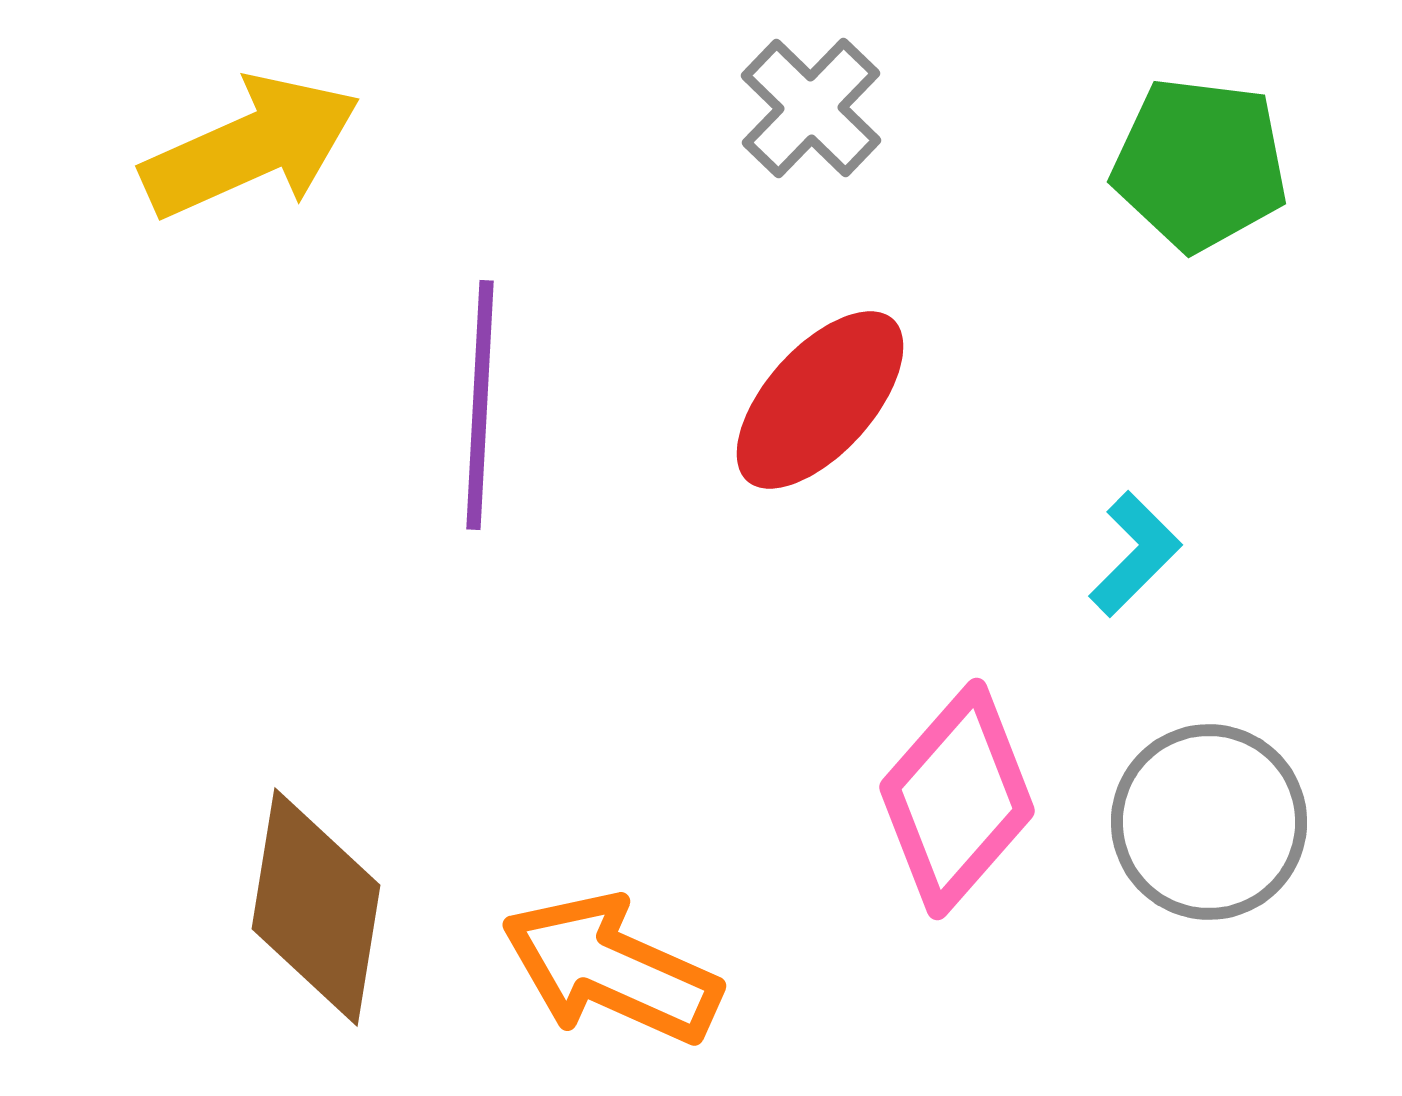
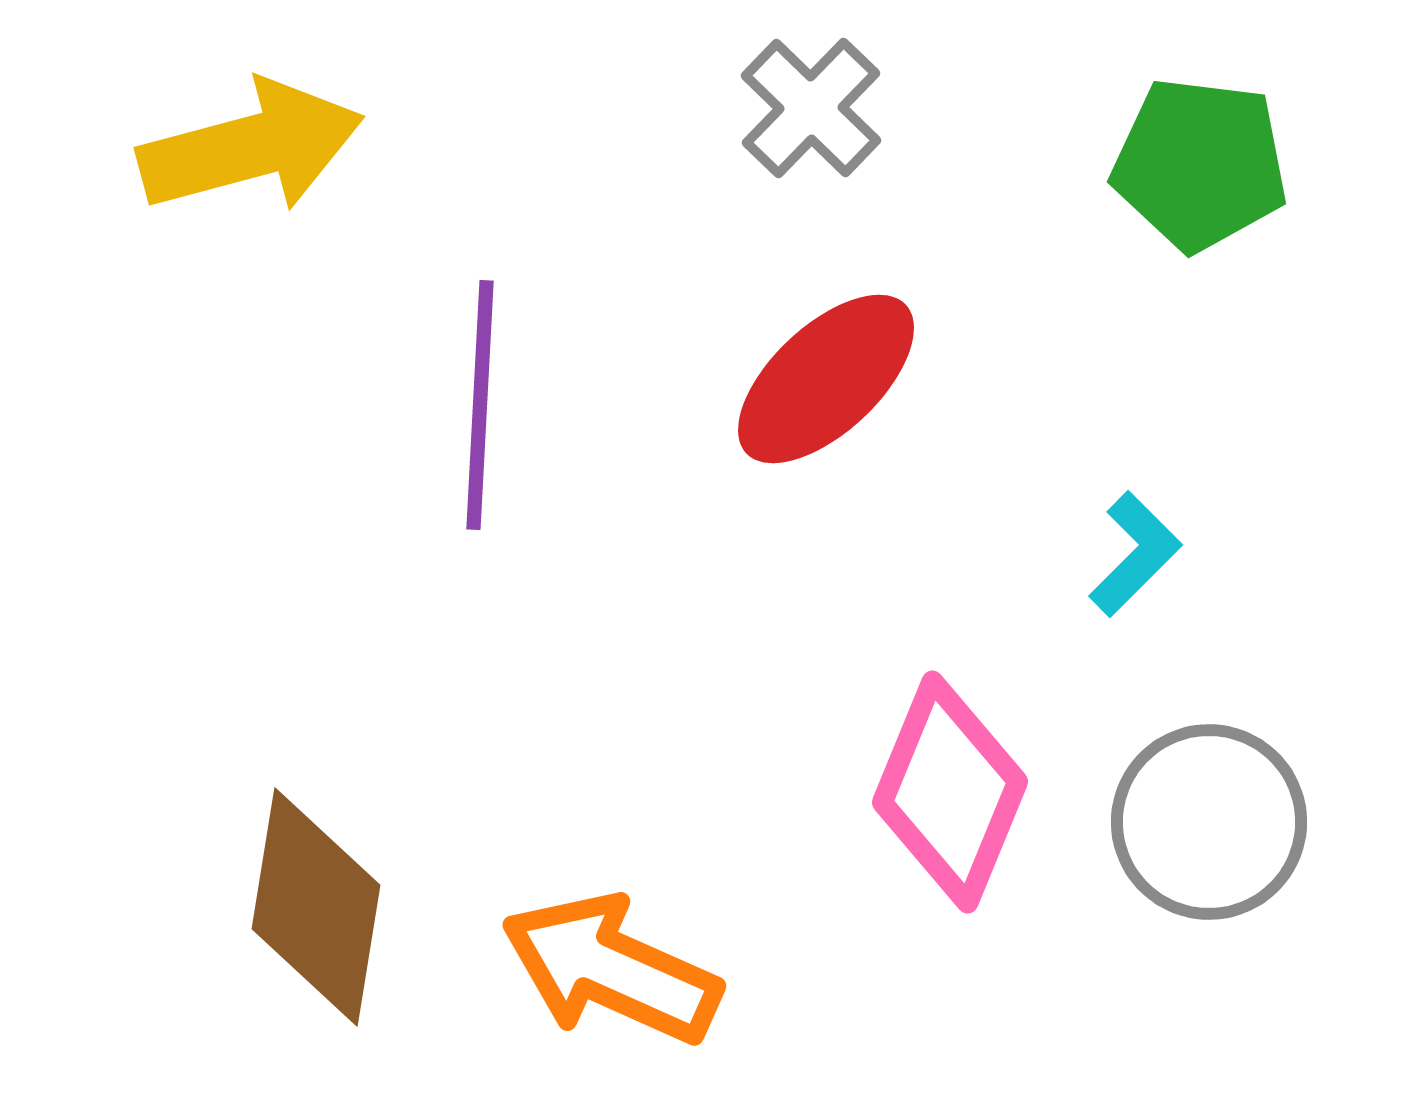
yellow arrow: rotated 9 degrees clockwise
red ellipse: moved 6 px right, 21 px up; rotated 5 degrees clockwise
pink diamond: moved 7 px left, 7 px up; rotated 19 degrees counterclockwise
